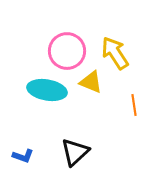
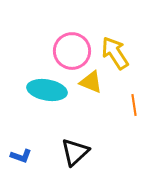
pink circle: moved 5 px right
blue L-shape: moved 2 px left
